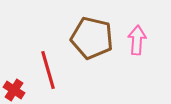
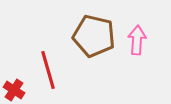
brown pentagon: moved 2 px right, 2 px up
